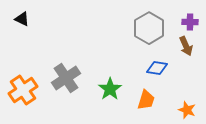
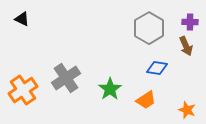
orange trapezoid: rotated 40 degrees clockwise
